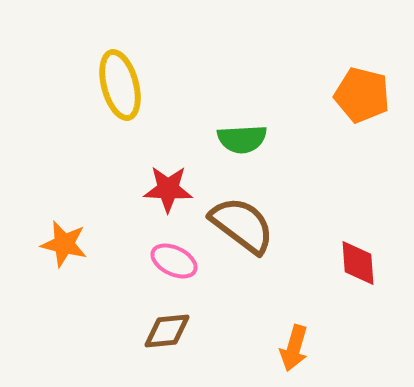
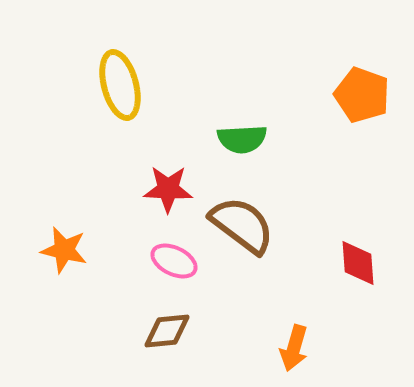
orange pentagon: rotated 6 degrees clockwise
orange star: moved 6 px down
